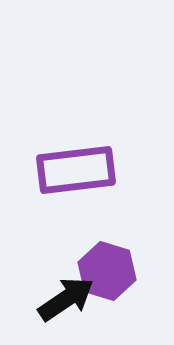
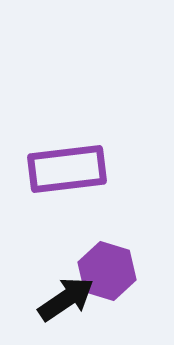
purple rectangle: moved 9 px left, 1 px up
